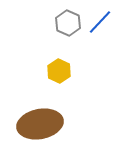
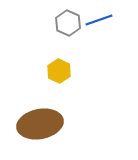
blue line: moved 1 px left, 2 px up; rotated 28 degrees clockwise
